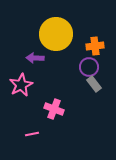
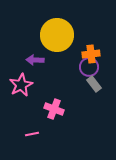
yellow circle: moved 1 px right, 1 px down
orange cross: moved 4 px left, 8 px down
purple arrow: moved 2 px down
